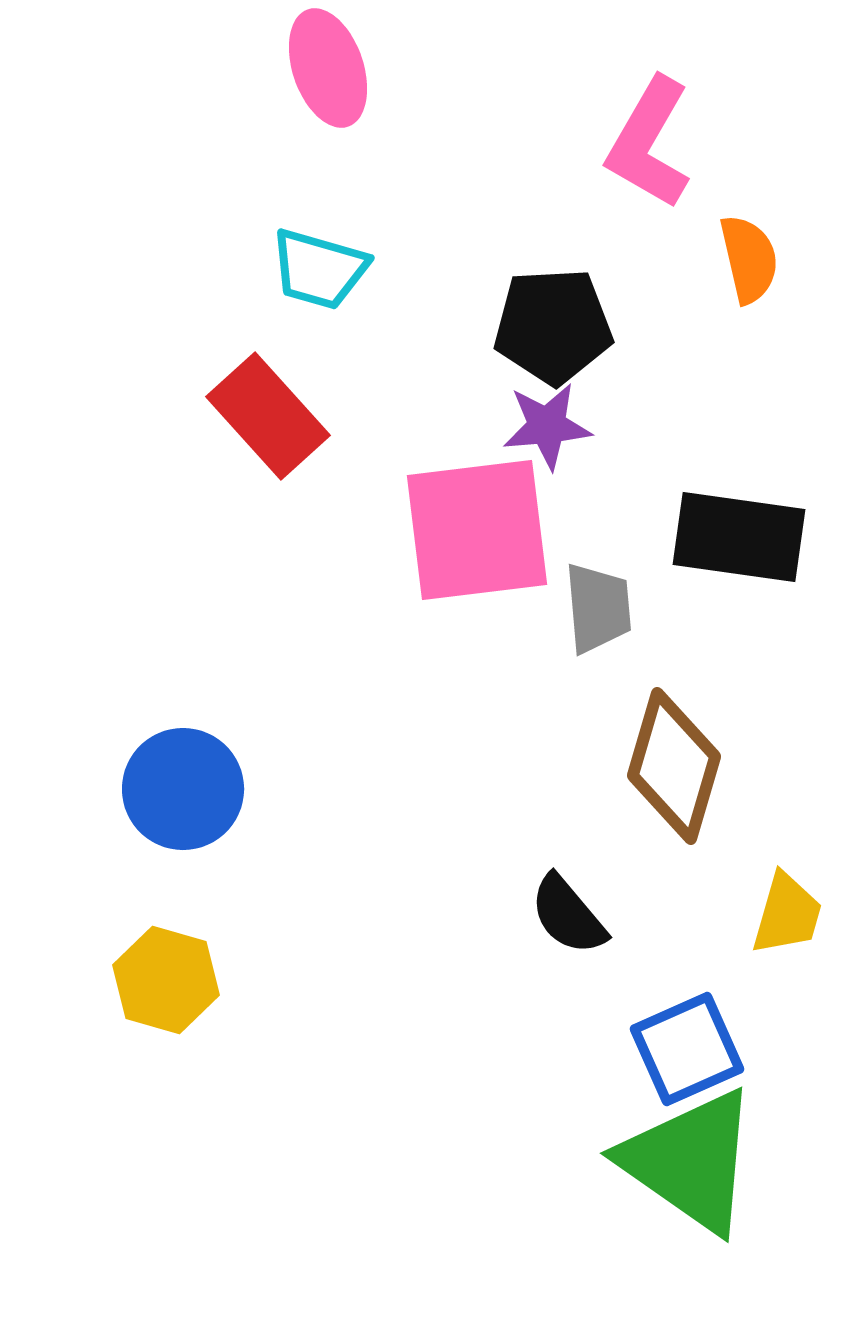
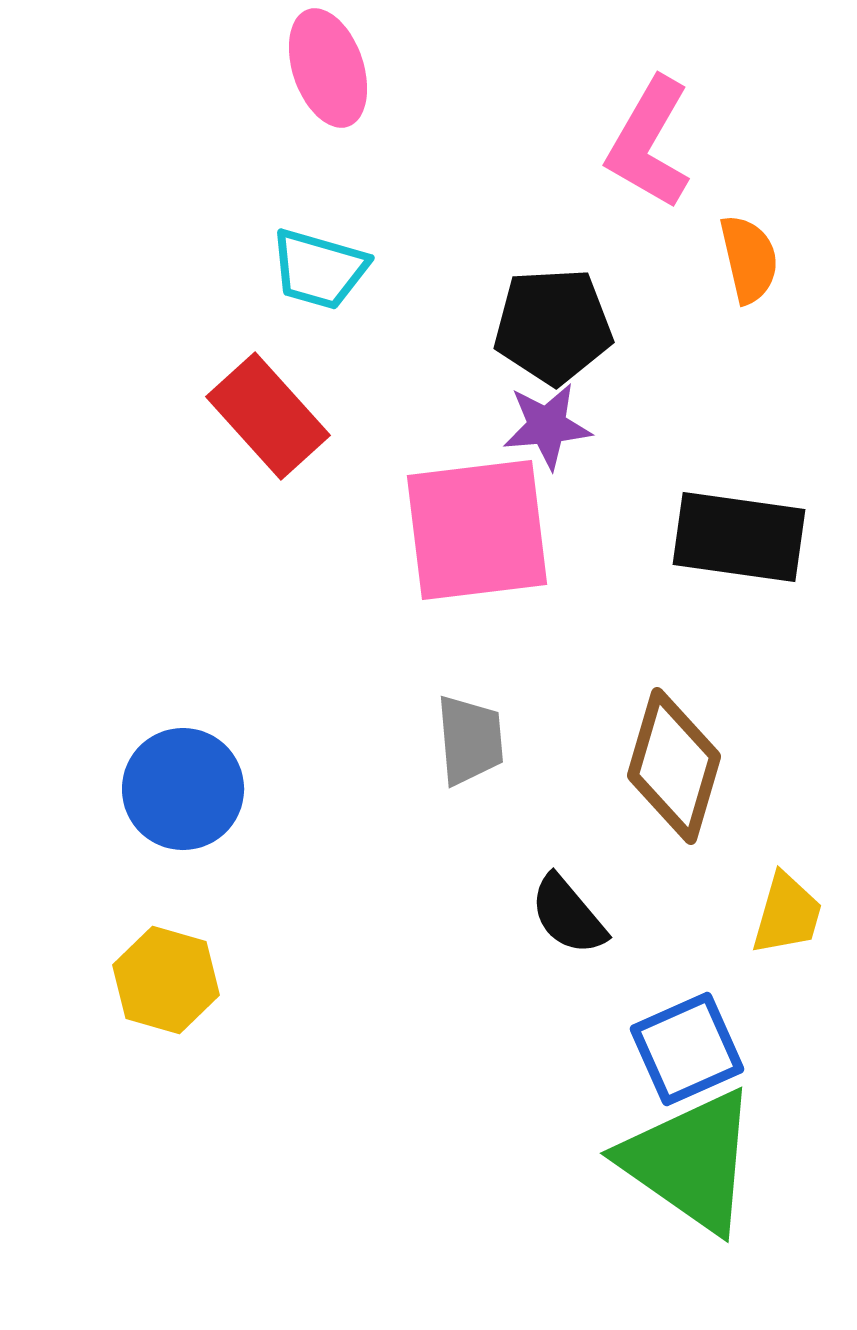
gray trapezoid: moved 128 px left, 132 px down
